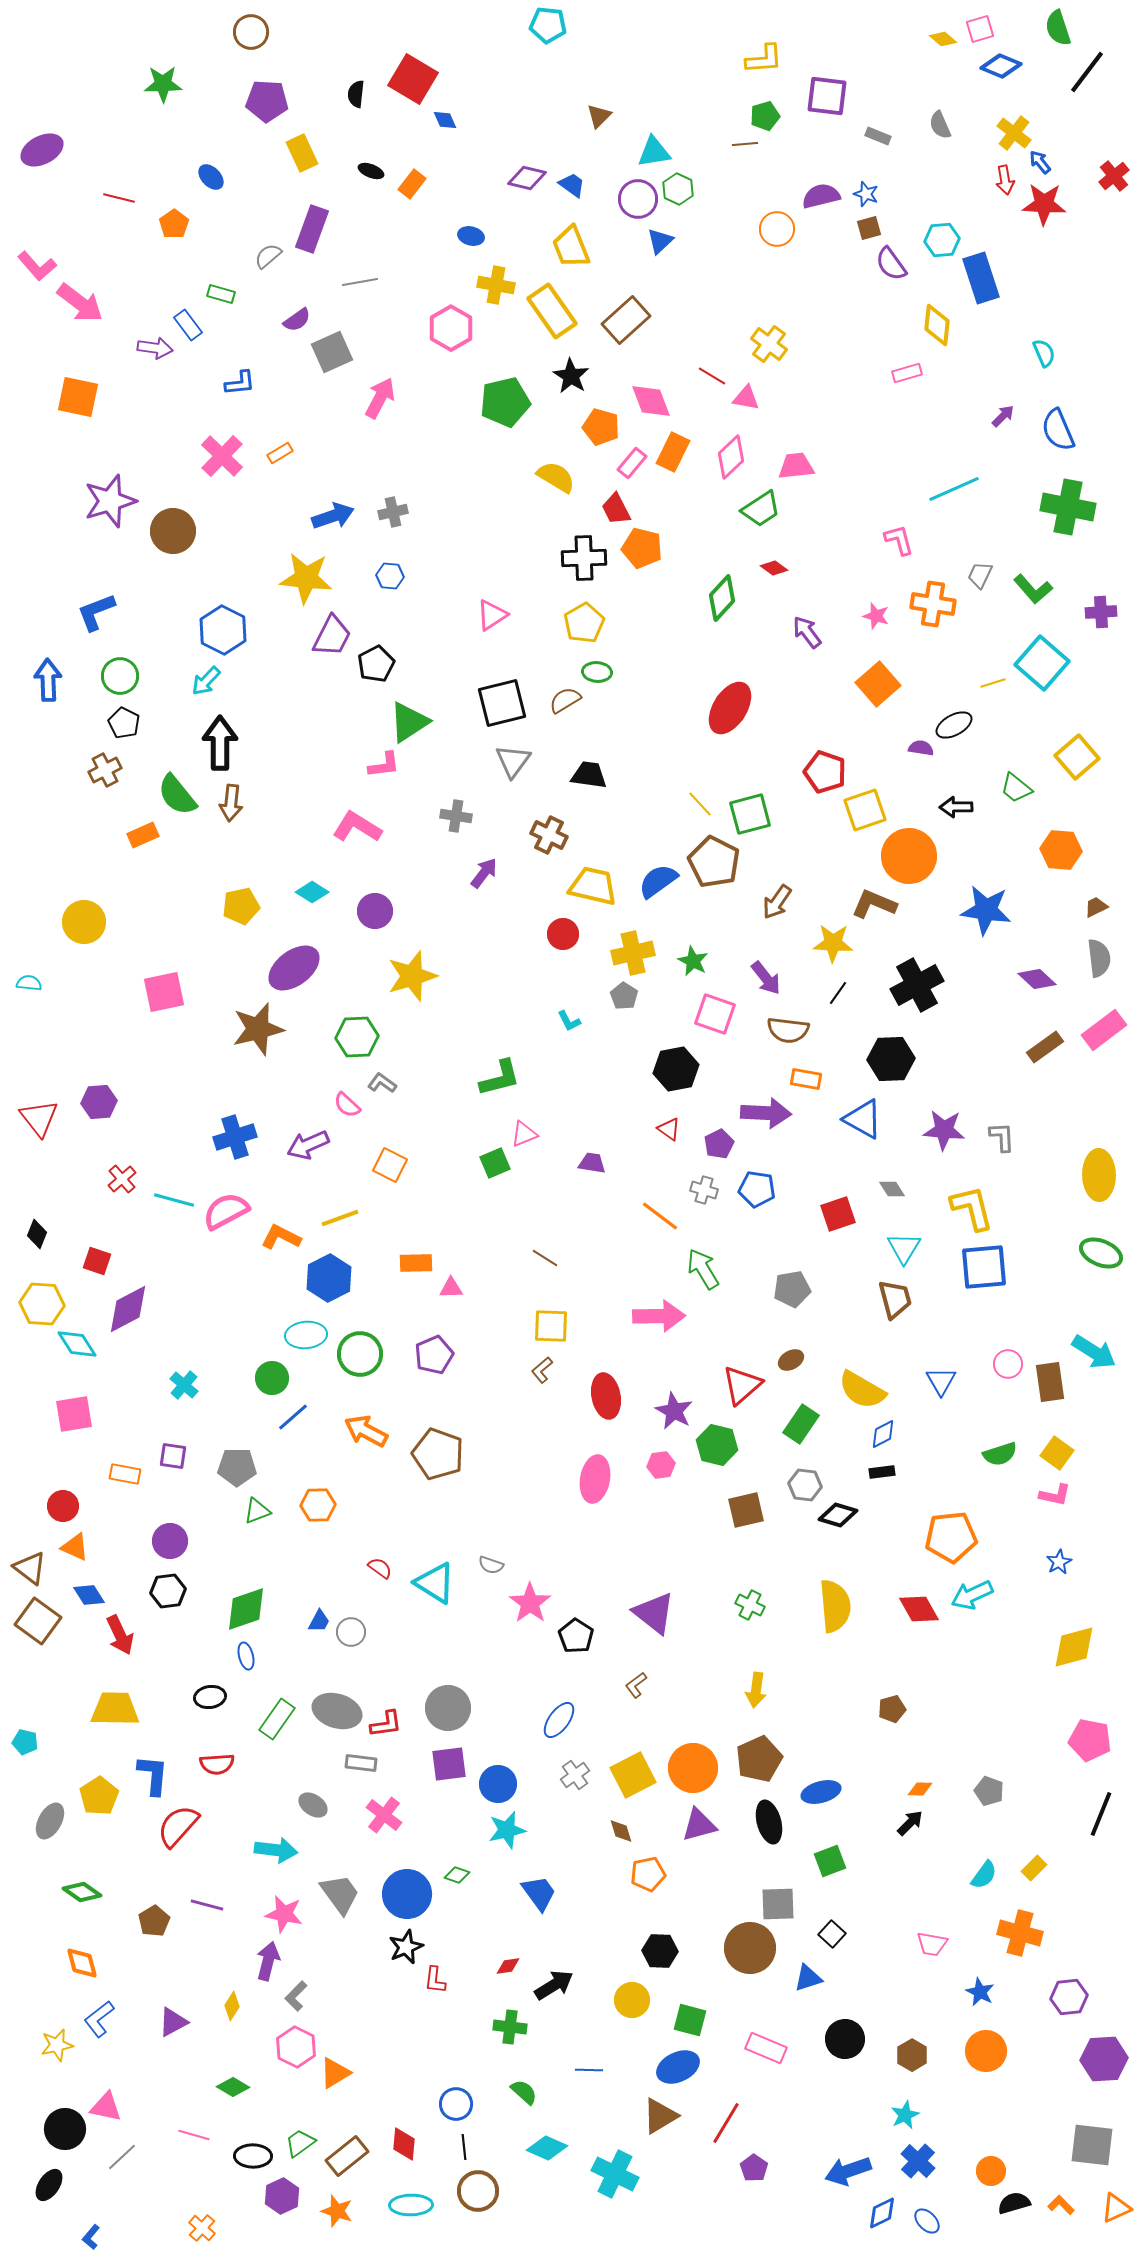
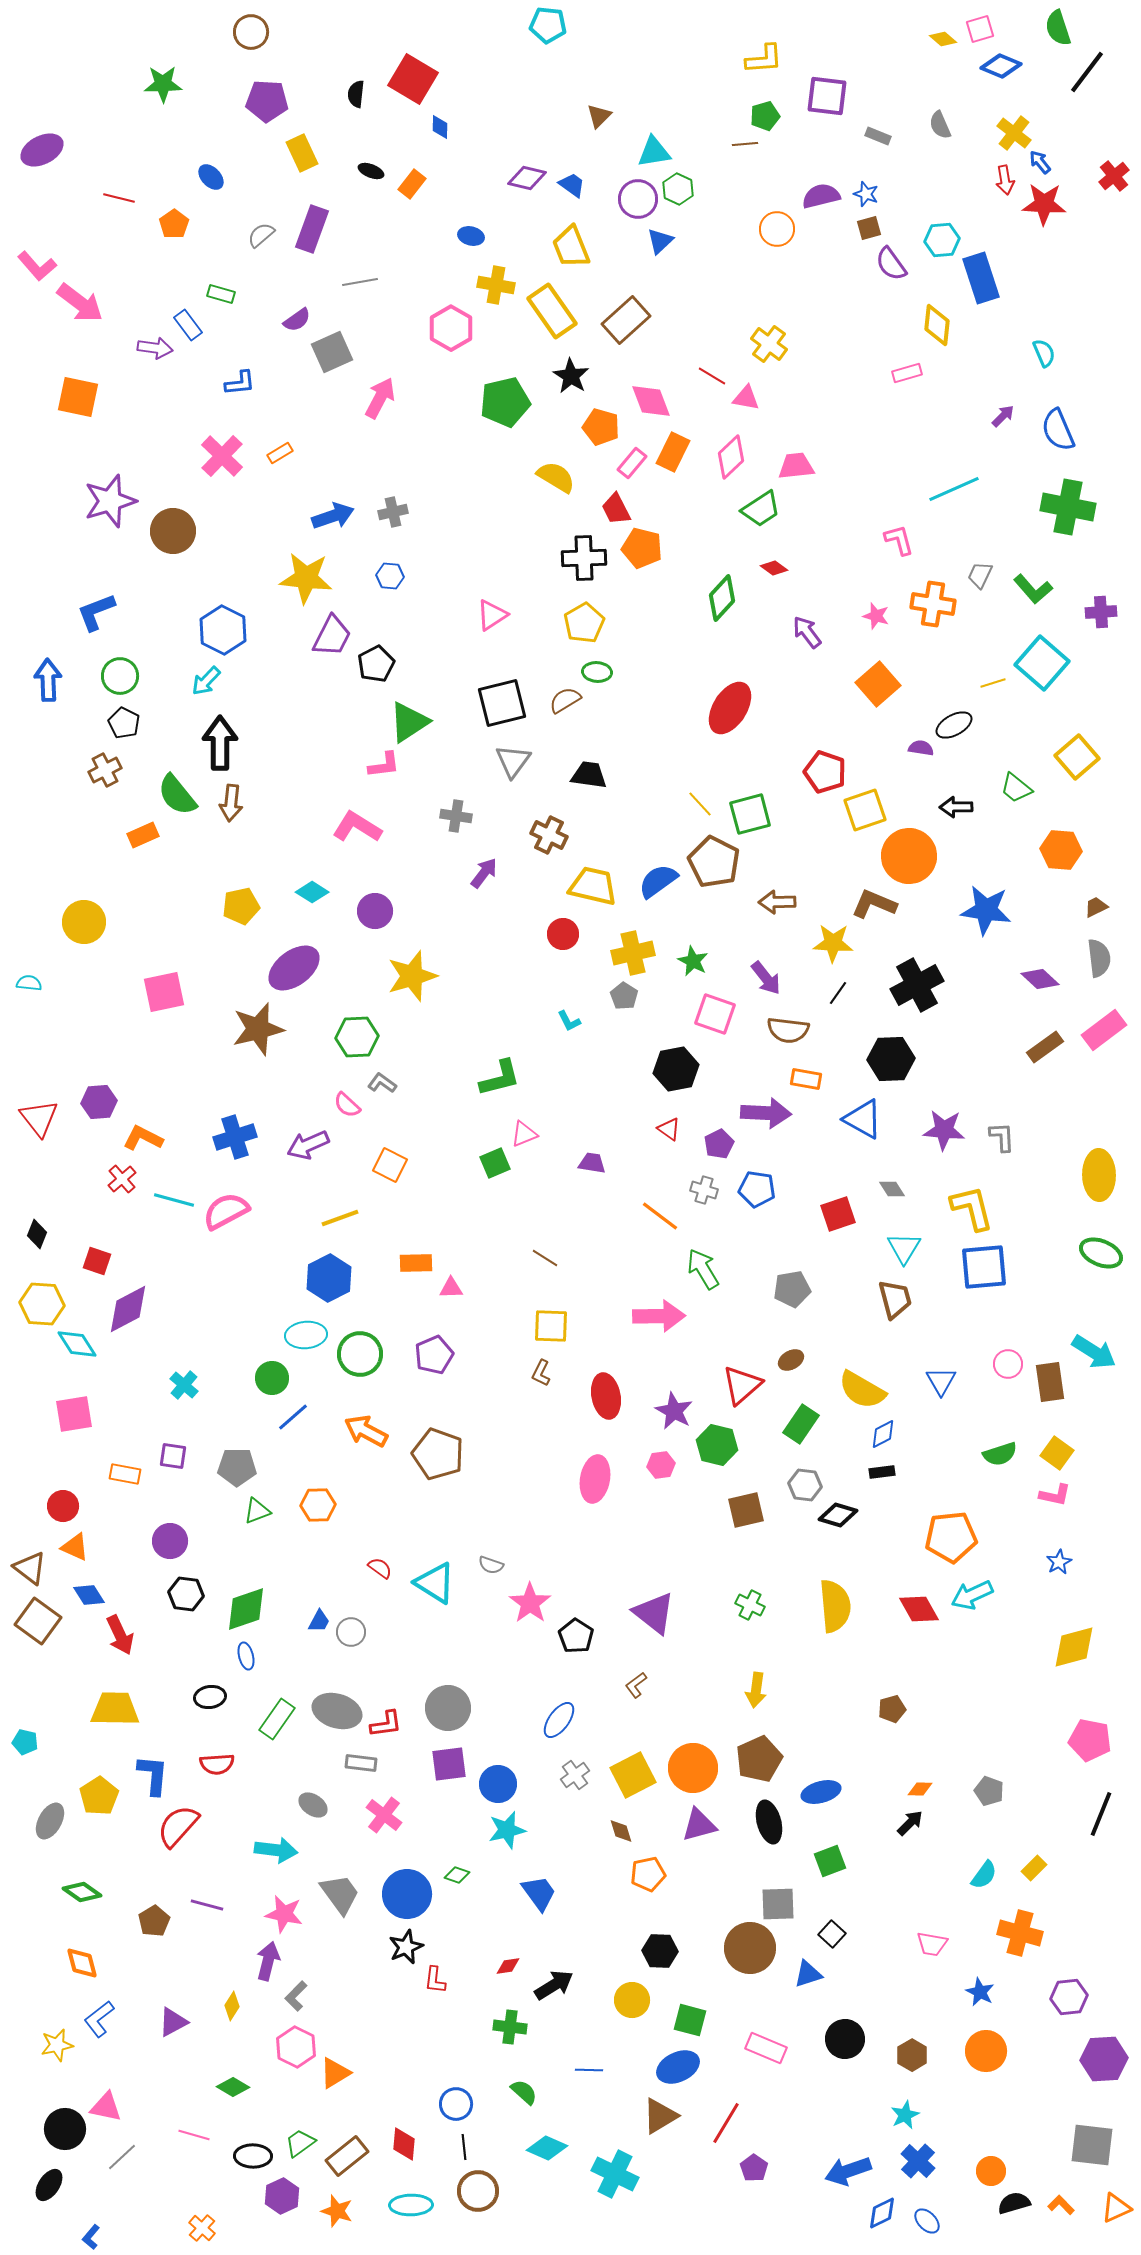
blue diamond at (445, 120): moved 5 px left, 7 px down; rotated 25 degrees clockwise
gray semicircle at (268, 256): moved 7 px left, 21 px up
brown arrow at (777, 902): rotated 54 degrees clockwise
purple diamond at (1037, 979): moved 3 px right
orange L-shape at (281, 1237): moved 138 px left, 99 px up
brown L-shape at (542, 1370): moved 1 px left, 3 px down; rotated 24 degrees counterclockwise
black hexagon at (168, 1591): moved 18 px right, 3 px down; rotated 16 degrees clockwise
blue triangle at (808, 1978): moved 4 px up
